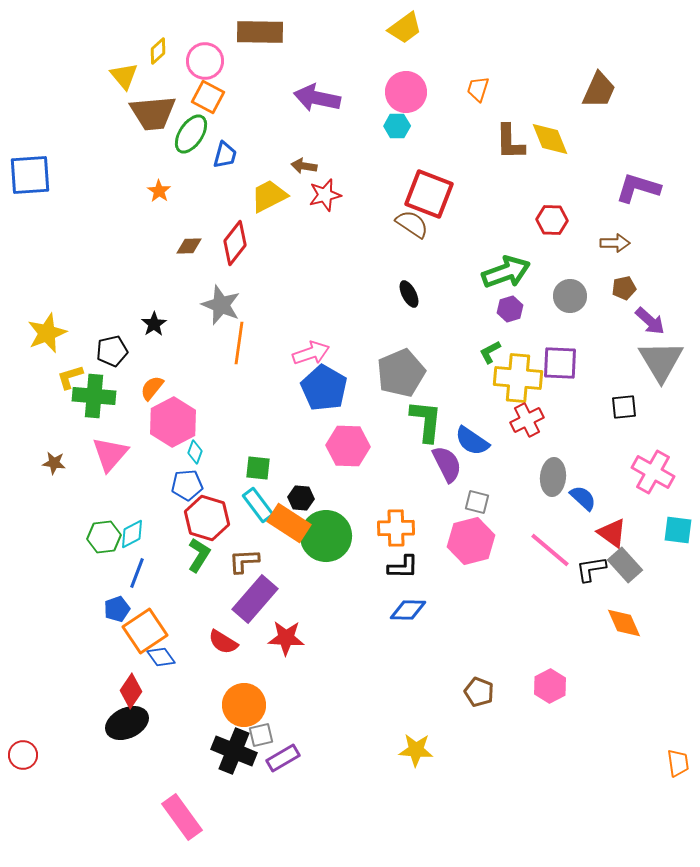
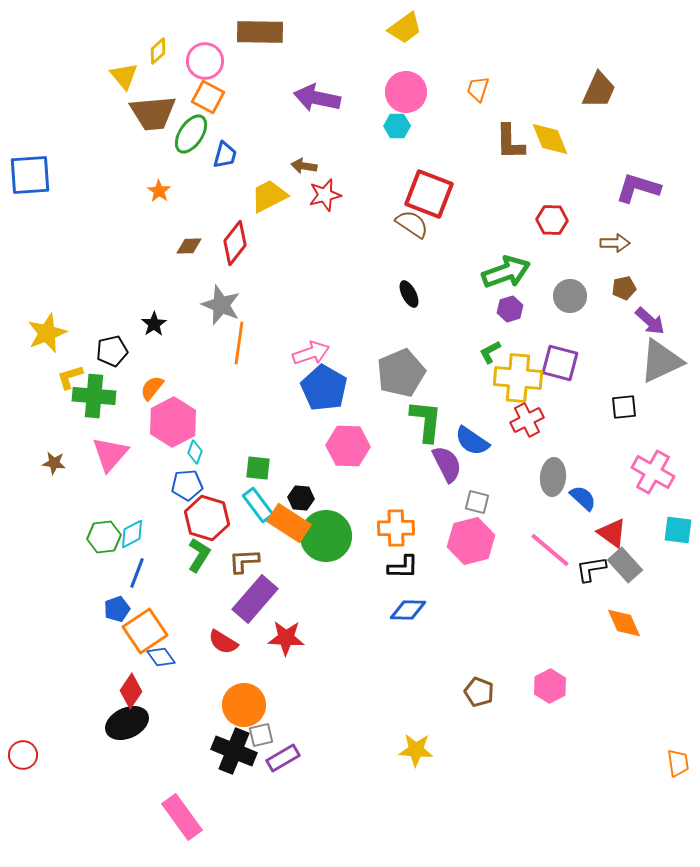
gray triangle at (661, 361): rotated 36 degrees clockwise
purple square at (560, 363): rotated 12 degrees clockwise
